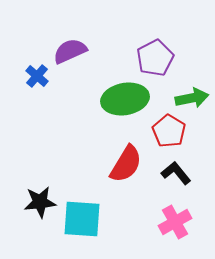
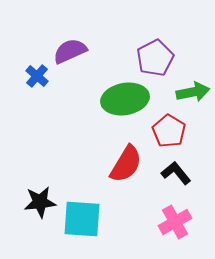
green arrow: moved 1 px right, 6 px up
